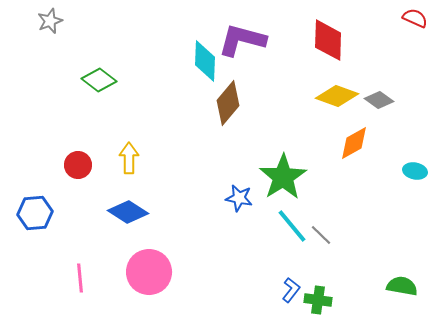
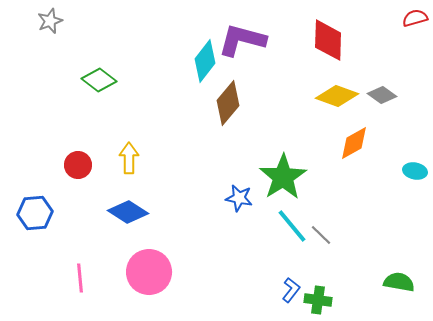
red semicircle: rotated 40 degrees counterclockwise
cyan diamond: rotated 36 degrees clockwise
gray diamond: moved 3 px right, 5 px up
green semicircle: moved 3 px left, 4 px up
